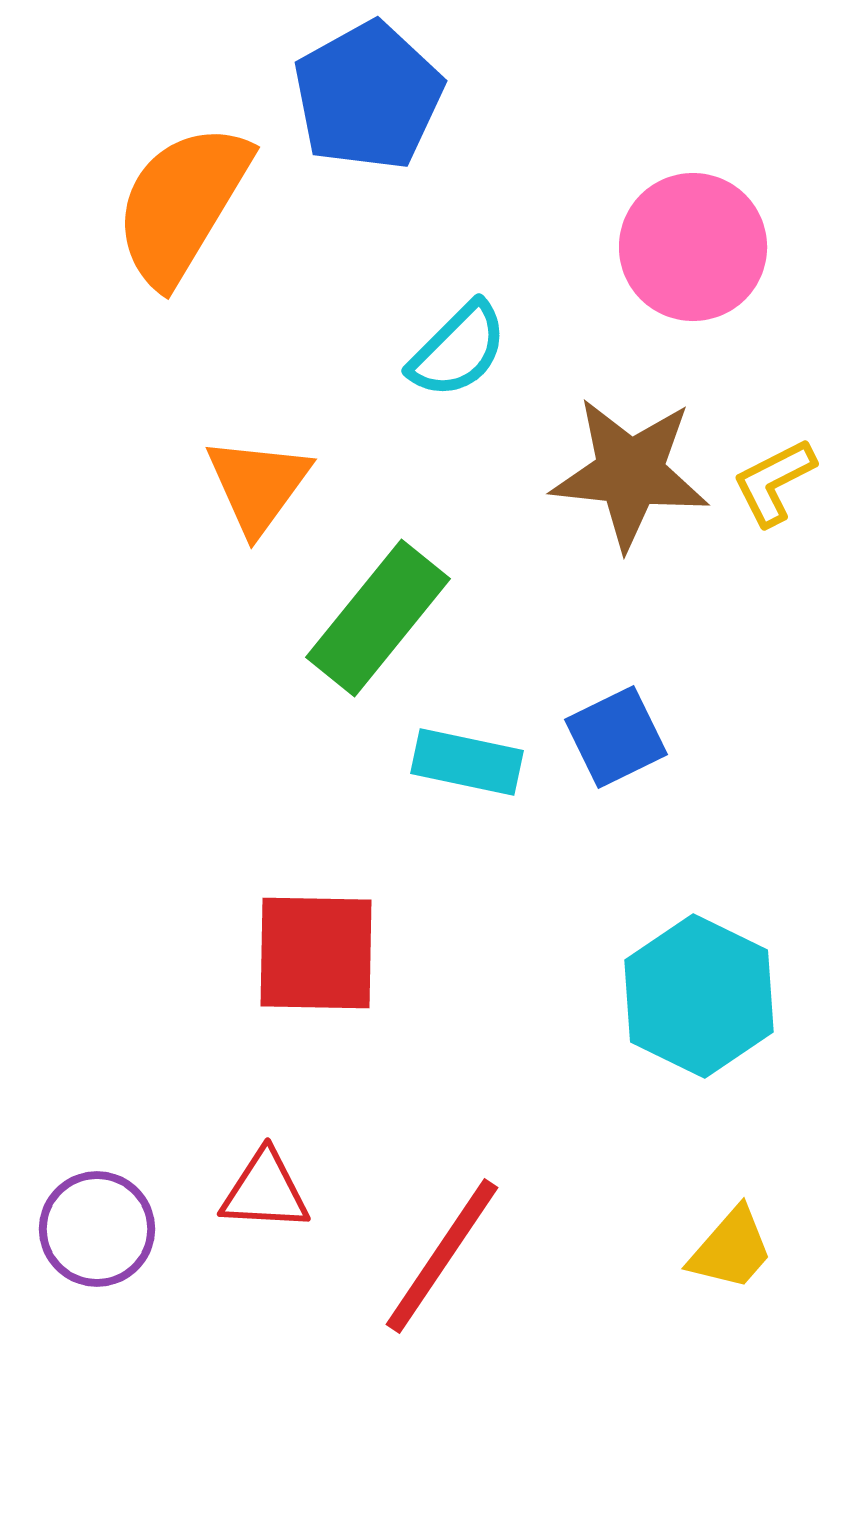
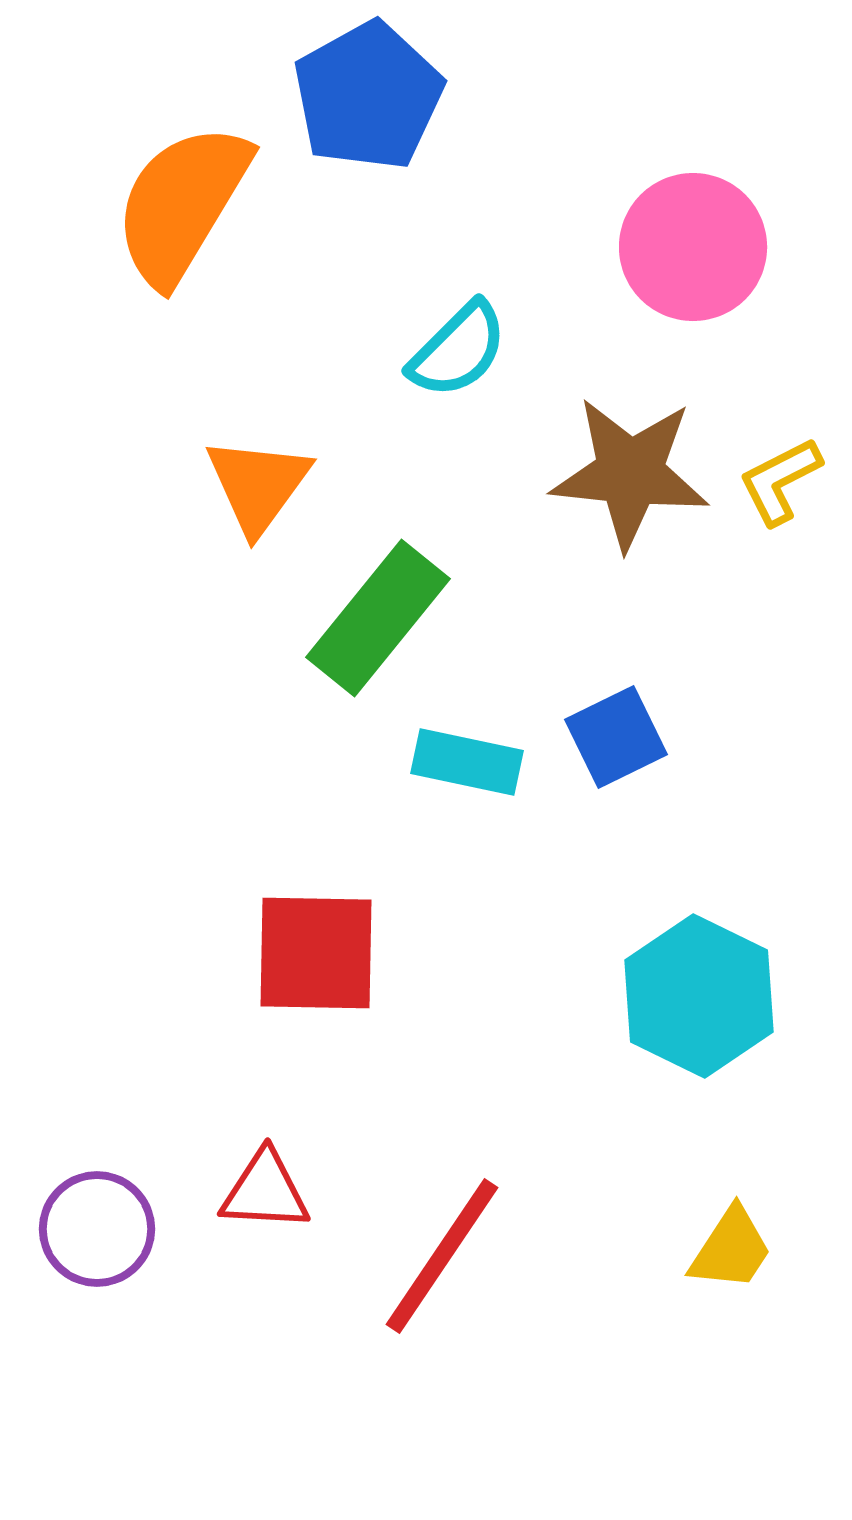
yellow L-shape: moved 6 px right, 1 px up
yellow trapezoid: rotated 8 degrees counterclockwise
